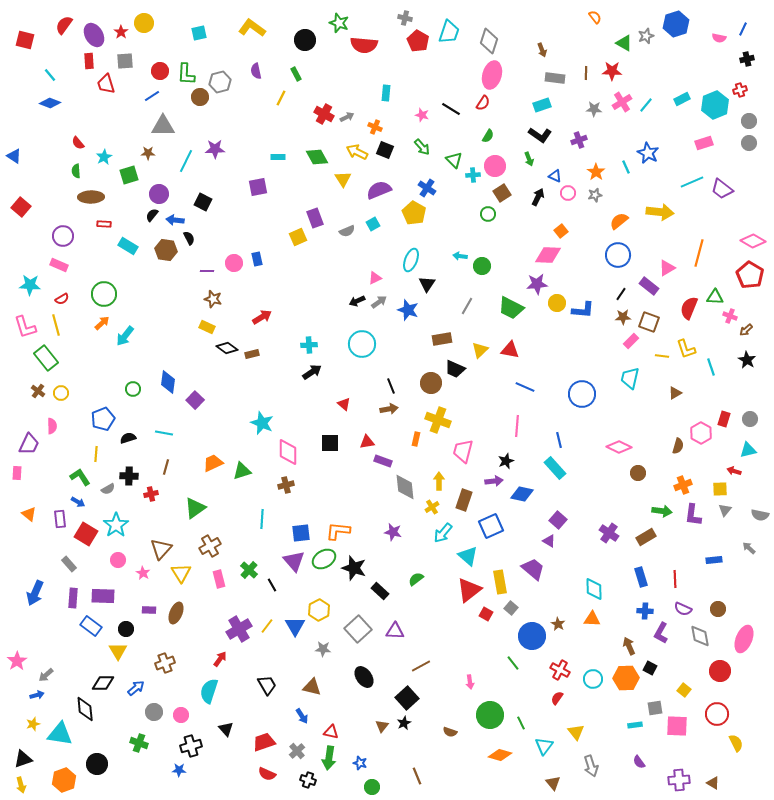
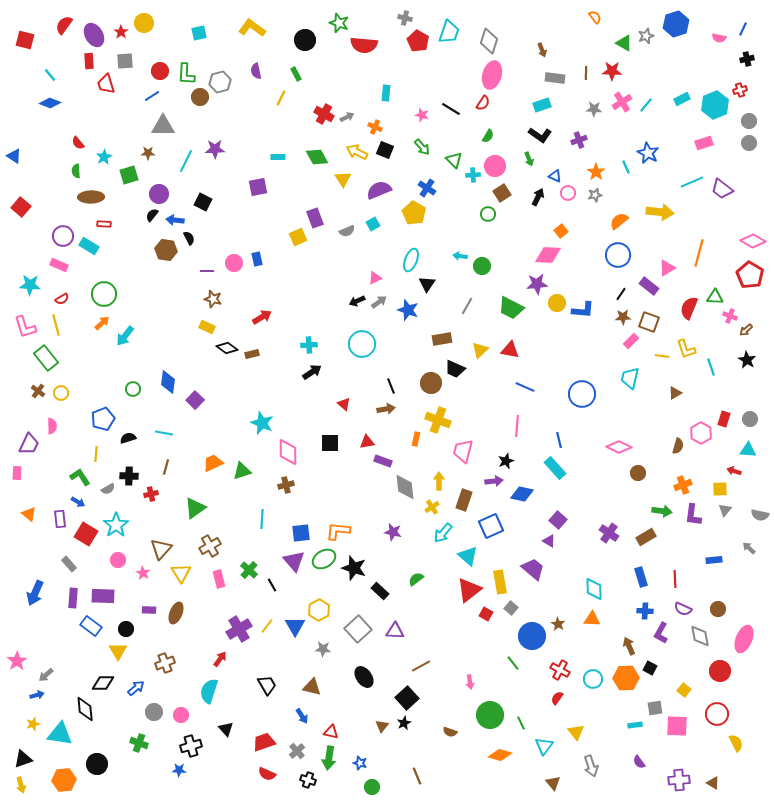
cyan rectangle at (128, 246): moved 39 px left
brown arrow at (389, 409): moved 3 px left
cyan triangle at (748, 450): rotated 18 degrees clockwise
orange hexagon at (64, 780): rotated 15 degrees clockwise
